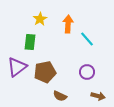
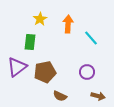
cyan line: moved 4 px right, 1 px up
